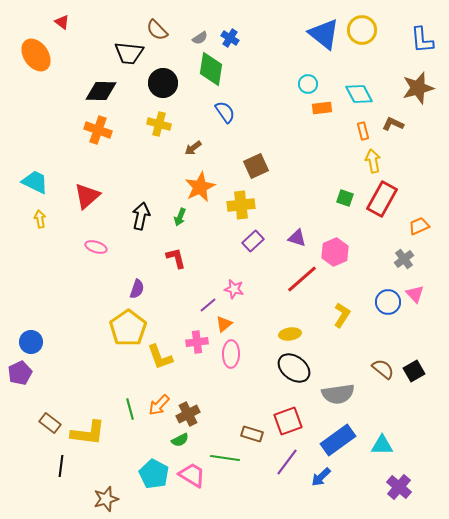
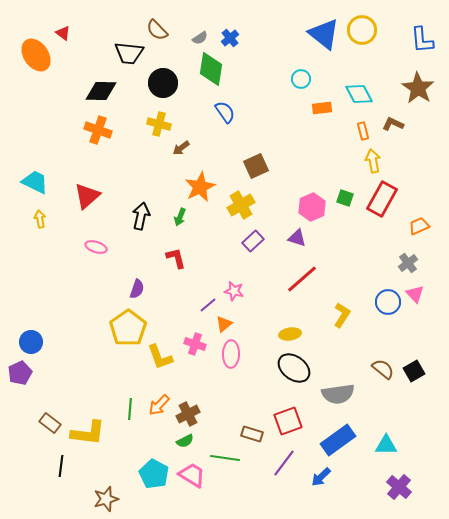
red triangle at (62, 22): moved 1 px right, 11 px down
blue cross at (230, 38): rotated 18 degrees clockwise
cyan circle at (308, 84): moved 7 px left, 5 px up
brown star at (418, 88): rotated 24 degrees counterclockwise
brown arrow at (193, 148): moved 12 px left
yellow cross at (241, 205): rotated 24 degrees counterclockwise
pink hexagon at (335, 252): moved 23 px left, 45 px up
gray cross at (404, 259): moved 4 px right, 4 px down
pink star at (234, 289): moved 2 px down
pink cross at (197, 342): moved 2 px left, 2 px down; rotated 25 degrees clockwise
green line at (130, 409): rotated 20 degrees clockwise
green semicircle at (180, 440): moved 5 px right, 1 px down
cyan triangle at (382, 445): moved 4 px right
purple line at (287, 462): moved 3 px left, 1 px down
